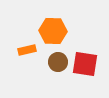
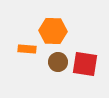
orange rectangle: moved 1 px up; rotated 18 degrees clockwise
